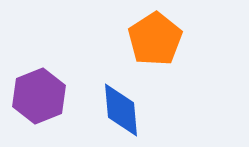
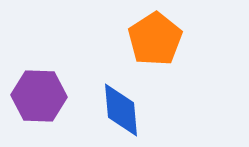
purple hexagon: rotated 24 degrees clockwise
